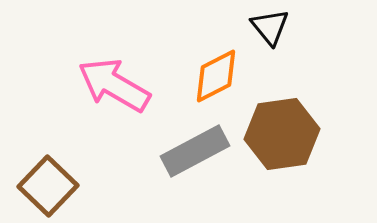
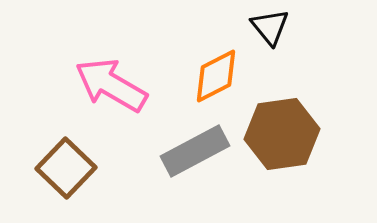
pink arrow: moved 3 px left
brown square: moved 18 px right, 18 px up
